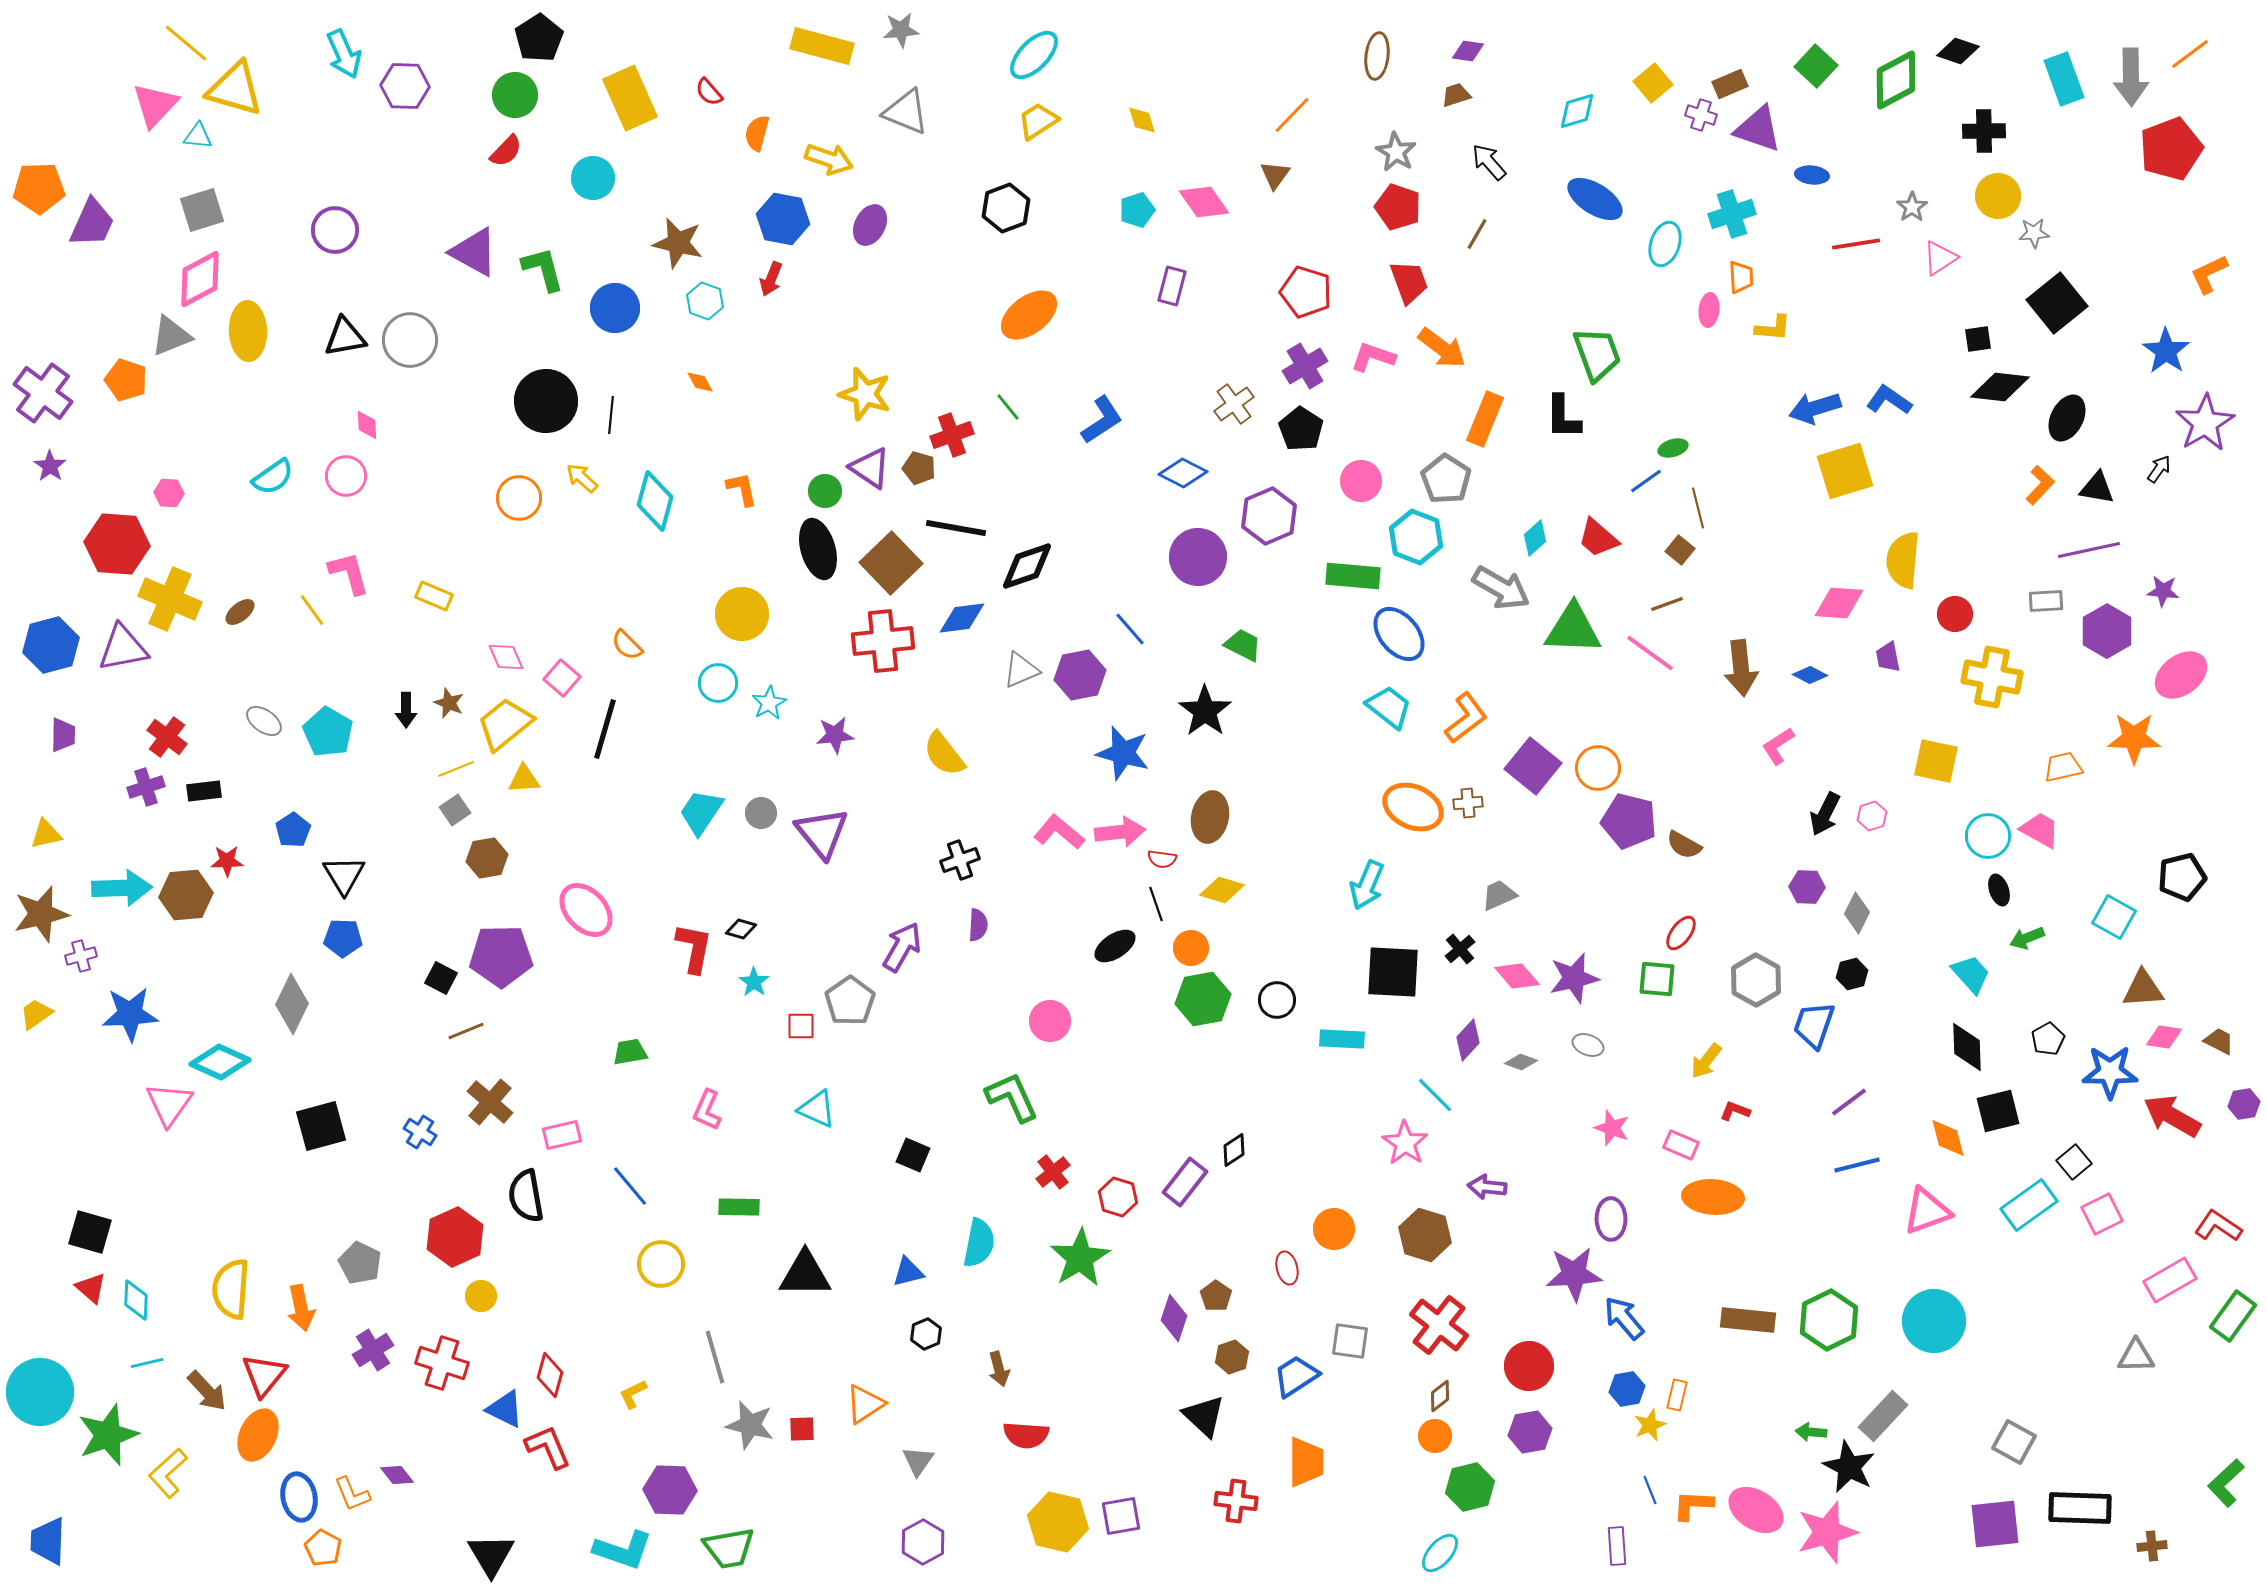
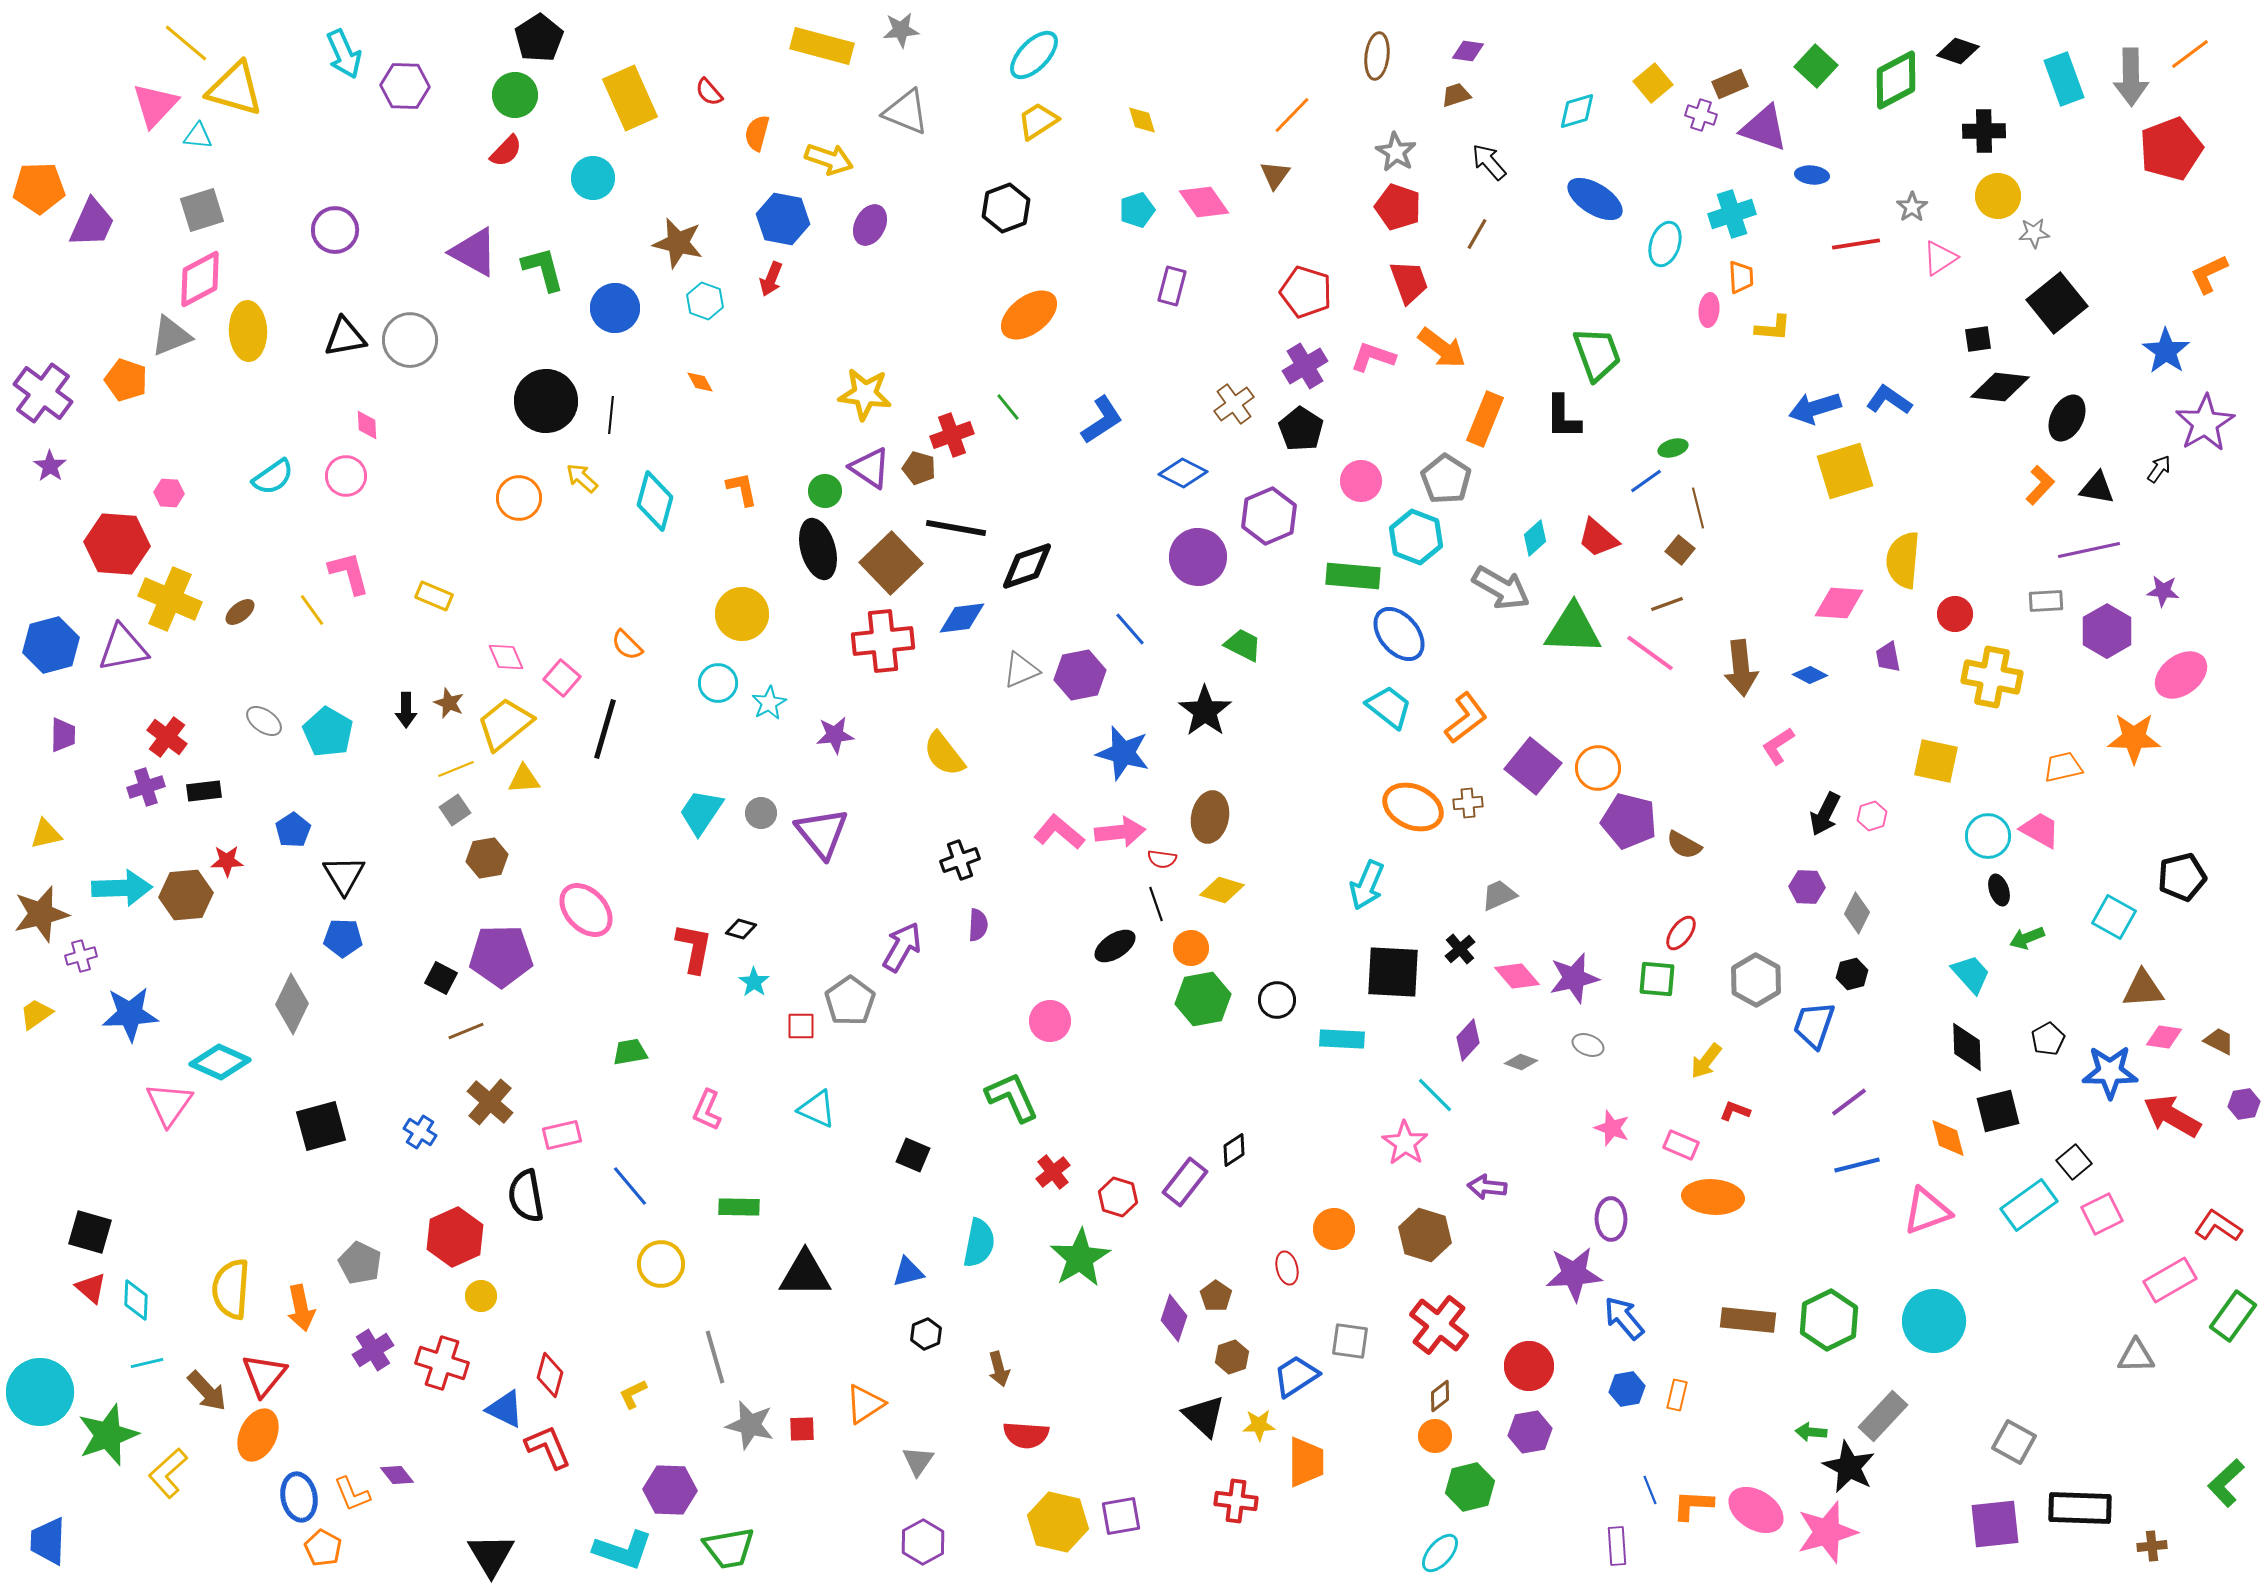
purple triangle at (1758, 129): moved 6 px right, 1 px up
yellow star at (865, 394): rotated 10 degrees counterclockwise
yellow star at (1650, 1425): moved 391 px left; rotated 20 degrees clockwise
